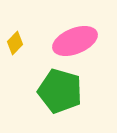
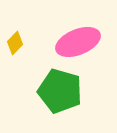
pink ellipse: moved 3 px right, 1 px down
